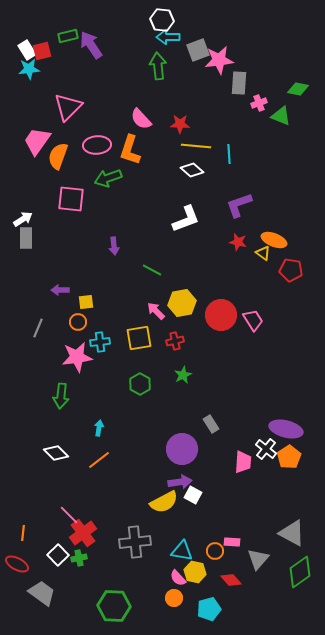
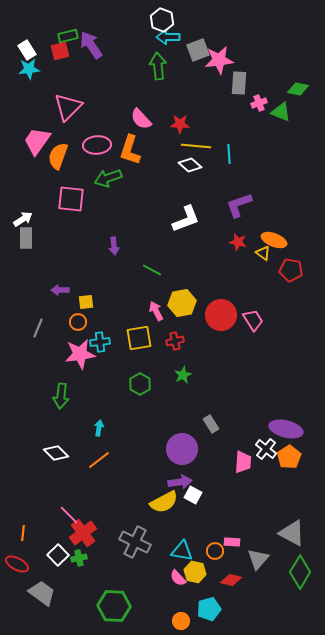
white hexagon at (162, 20): rotated 15 degrees clockwise
red square at (42, 51): moved 18 px right
green triangle at (281, 116): moved 4 px up
white diamond at (192, 170): moved 2 px left, 5 px up
pink arrow at (156, 311): rotated 18 degrees clockwise
pink star at (77, 357): moved 3 px right, 3 px up
gray cross at (135, 542): rotated 32 degrees clockwise
green diamond at (300, 572): rotated 24 degrees counterclockwise
red diamond at (231, 580): rotated 35 degrees counterclockwise
orange circle at (174, 598): moved 7 px right, 23 px down
